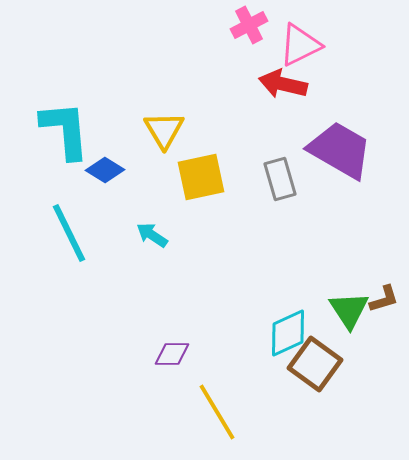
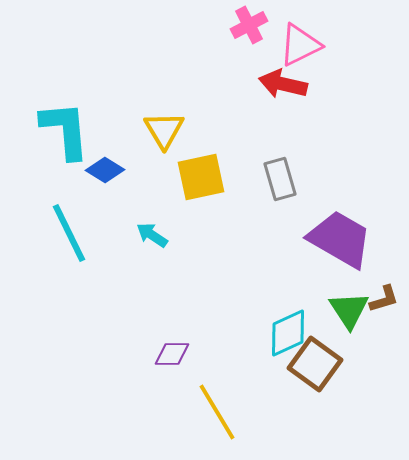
purple trapezoid: moved 89 px down
